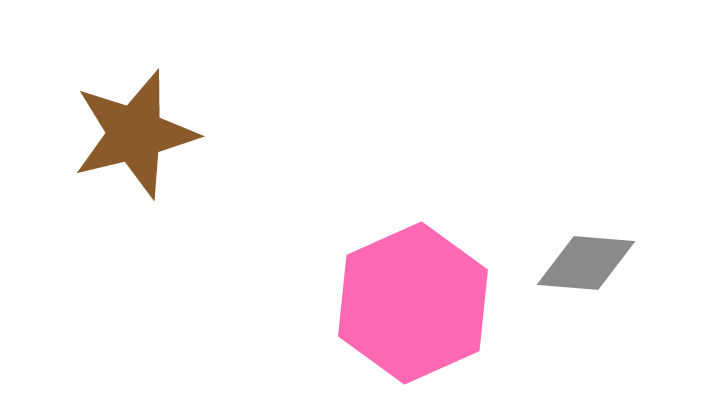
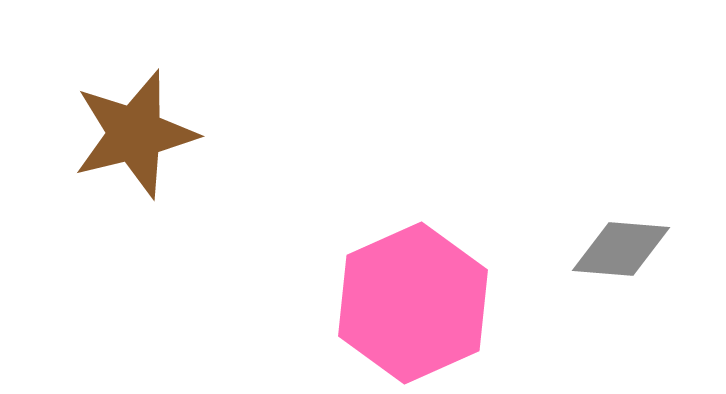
gray diamond: moved 35 px right, 14 px up
